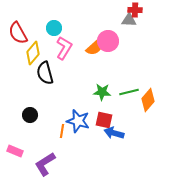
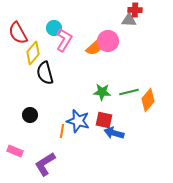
pink L-shape: moved 8 px up
